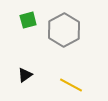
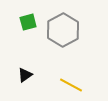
green square: moved 2 px down
gray hexagon: moved 1 px left
